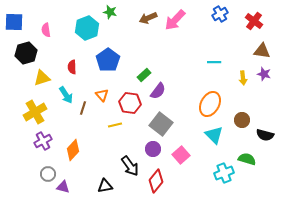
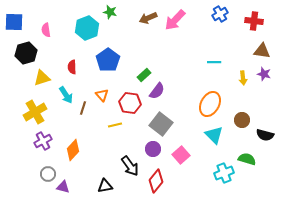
red cross: rotated 30 degrees counterclockwise
purple semicircle: moved 1 px left
